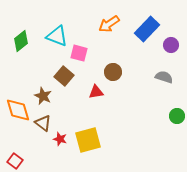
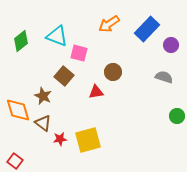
red star: rotated 24 degrees counterclockwise
